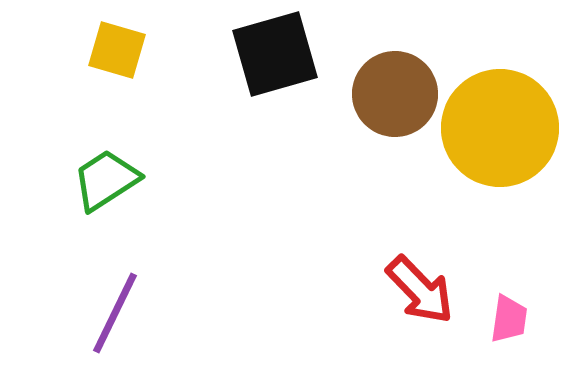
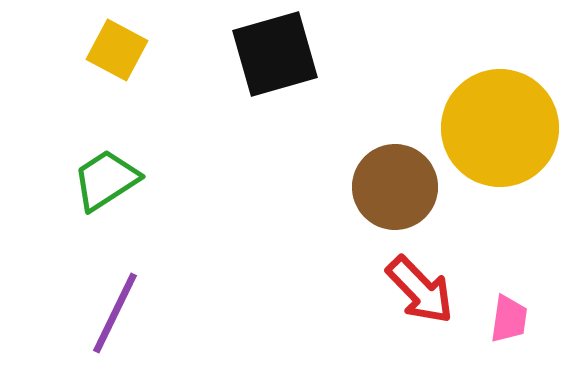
yellow square: rotated 12 degrees clockwise
brown circle: moved 93 px down
